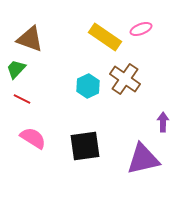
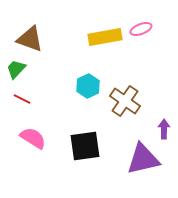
yellow rectangle: rotated 44 degrees counterclockwise
brown cross: moved 22 px down
purple arrow: moved 1 px right, 7 px down
